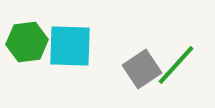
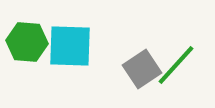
green hexagon: rotated 12 degrees clockwise
